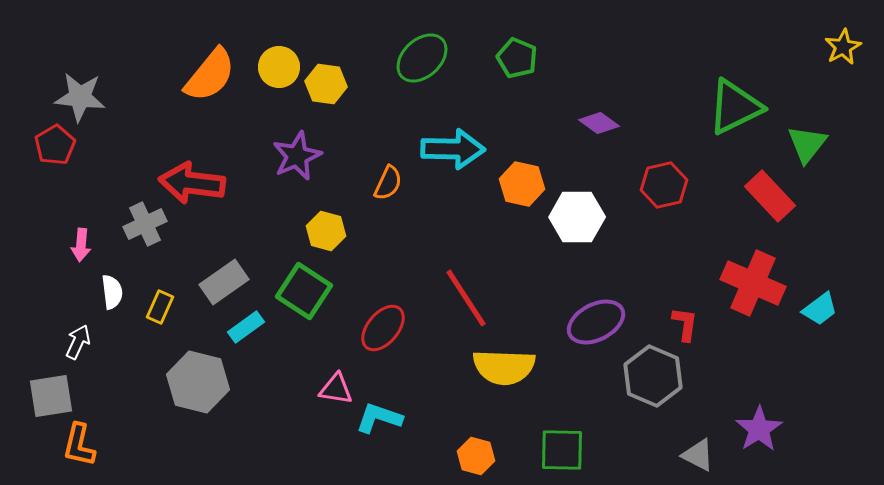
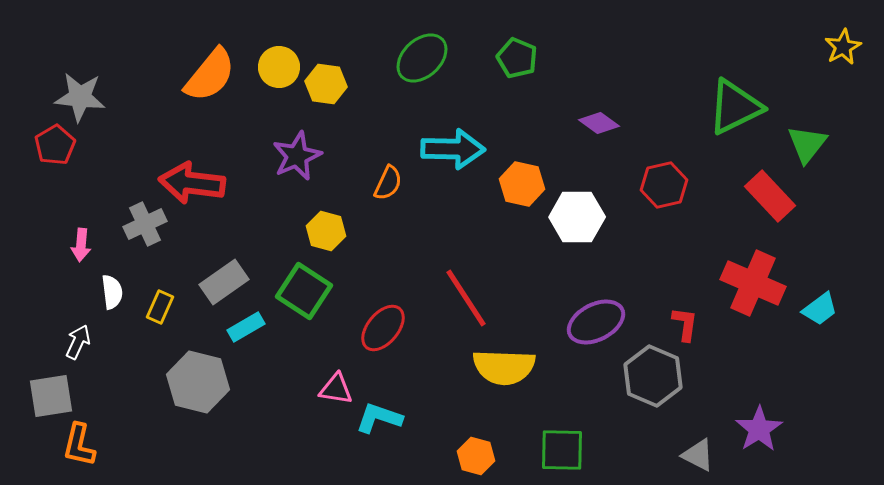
cyan rectangle at (246, 327): rotated 6 degrees clockwise
